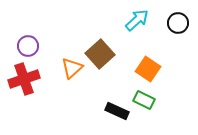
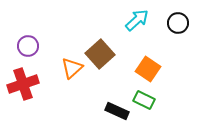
red cross: moved 1 px left, 5 px down
